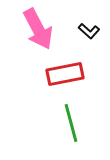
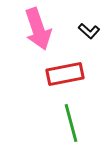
pink arrow: rotated 9 degrees clockwise
